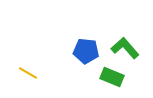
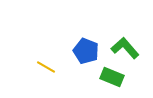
blue pentagon: rotated 15 degrees clockwise
yellow line: moved 18 px right, 6 px up
